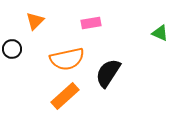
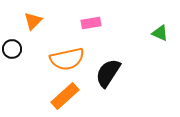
orange triangle: moved 2 px left
